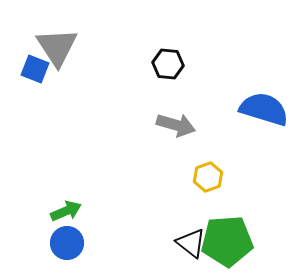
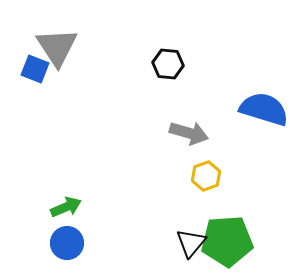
gray arrow: moved 13 px right, 8 px down
yellow hexagon: moved 2 px left, 1 px up
green arrow: moved 4 px up
black triangle: rotated 32 degrees clockwise
